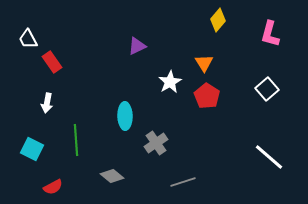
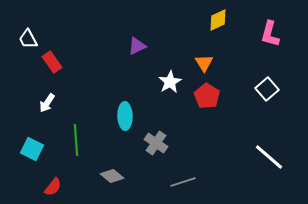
yellow diamond: rotated 25 degrees clockwise
white arrow: rotated 24 degrees clockwise
gray cross: rotated 20 degrees counterclockwise
red semicircle: rotated 24 degrees counterclockwise
